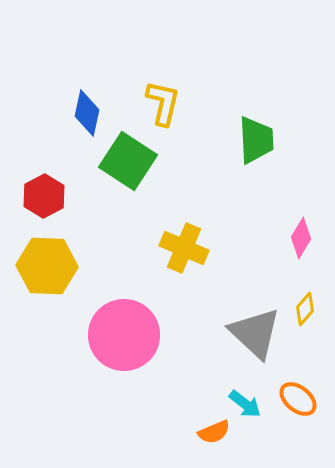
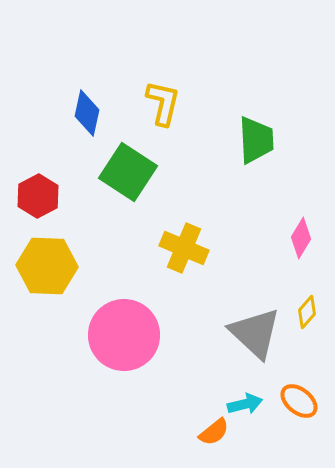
green square: moved 11 px down
red hexagon: moved 6 px left
yellow diamond: moved 2 px right, 3 px down
orange ellipse: moved 1 px right, 2 px down
cyan arrow: rotated 52 degrees counterclockwise
orange semicircle: rotated 16 degrees counterclockwise
